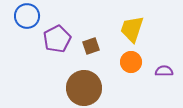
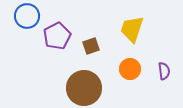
purple pentagon: moved 3 px up
orange circle: moved 1 px left, 7 px down
purple semicircle: rotated 84 degrees clockwise
